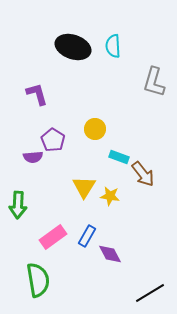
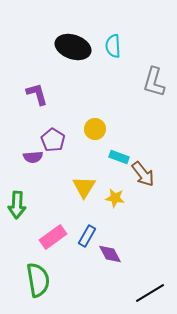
yellow star: moved 5 px right, 2 px down
green arrow: moved 1 px left
